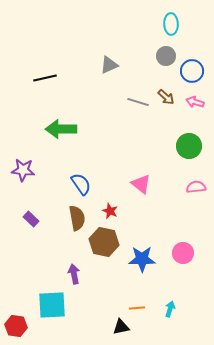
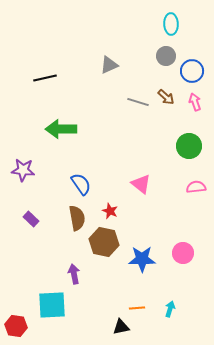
pink arrow: rotated 54 degrees clockwise
